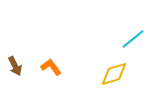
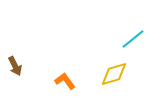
orange L-shape: moved 14 px right, 14 px down
